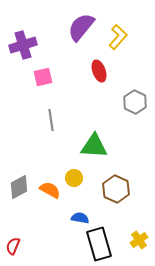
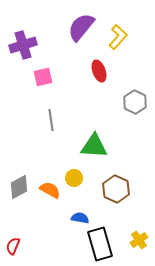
black rectangle: moved 1 px right
